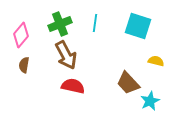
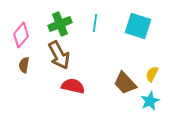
brown arrow: moved 7 px left
yellow semicircle: moved 4 px left, 13 px down; rotated 77 degrees counterclockwise
brown trapezoid: moved 3 px left
